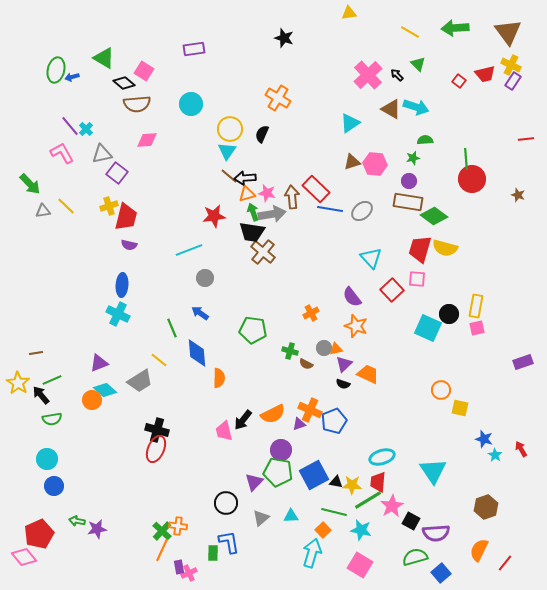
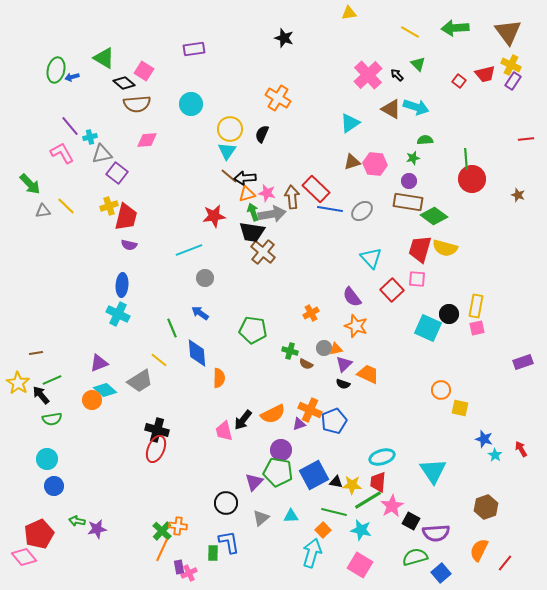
cyan cross at (86, 129): moved 4 px right, 8 px down; rotated 32 degrees clockwise
